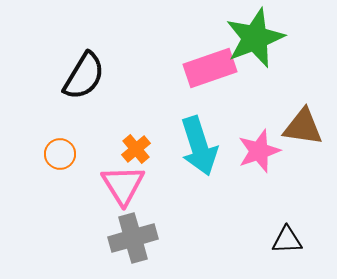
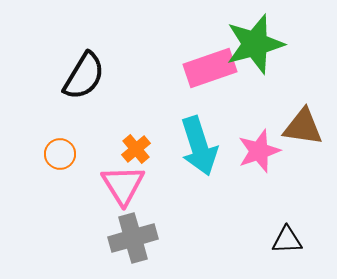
green star: moved 6 px down; rotated 6 degrees clockwise
